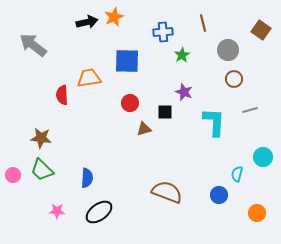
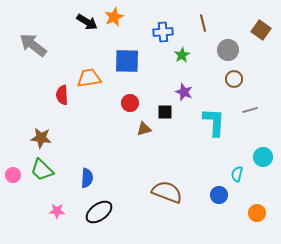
black arrow: rotated 45 degrees clockwise
